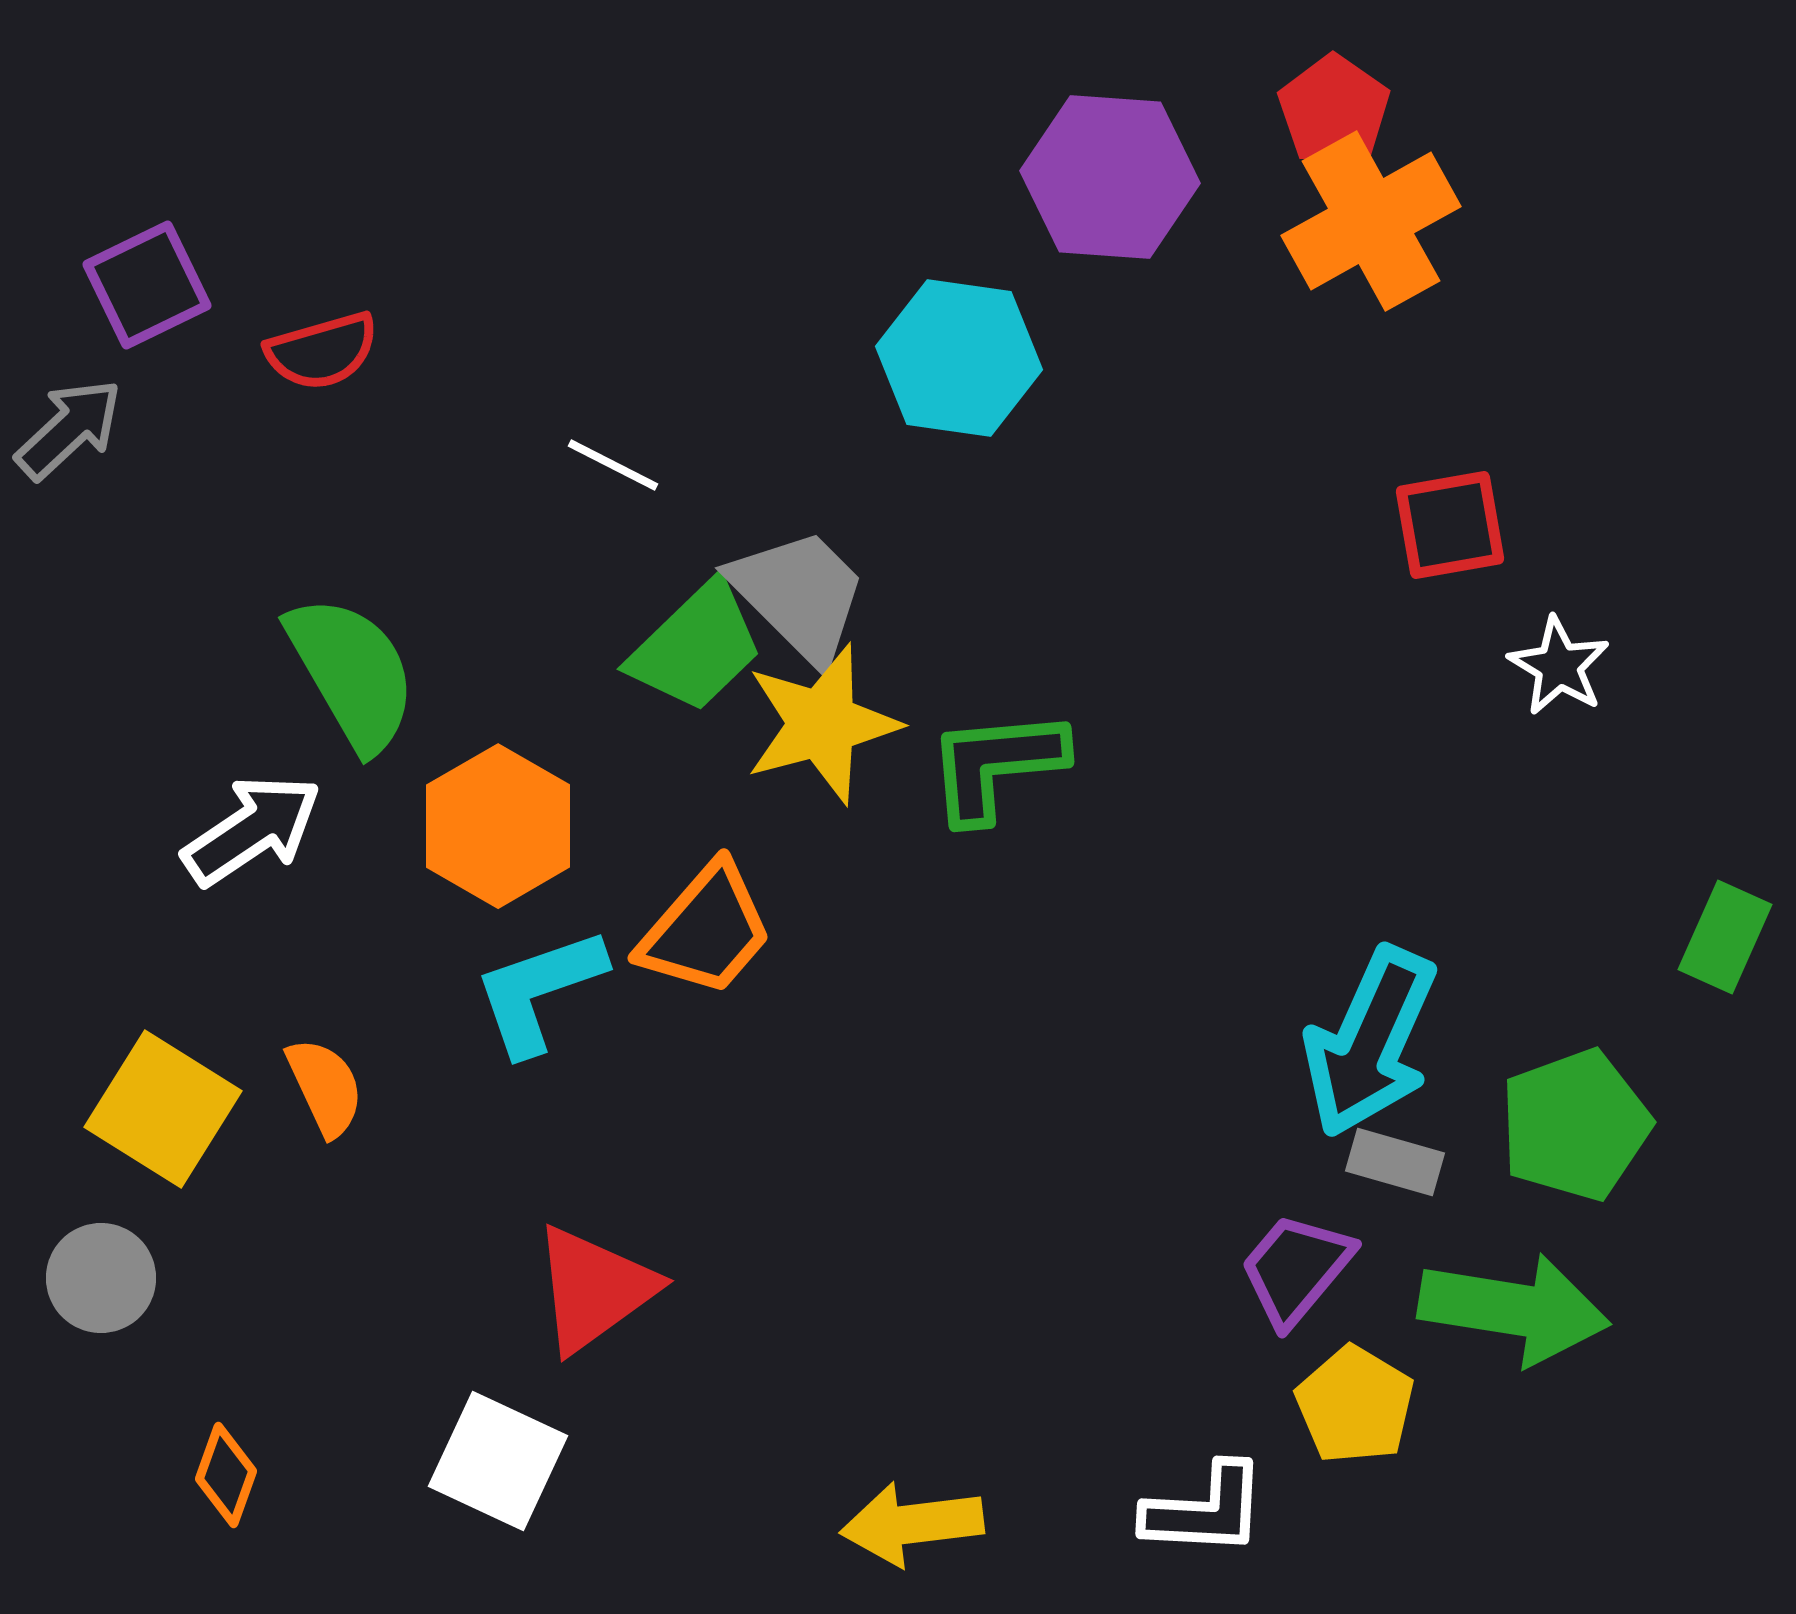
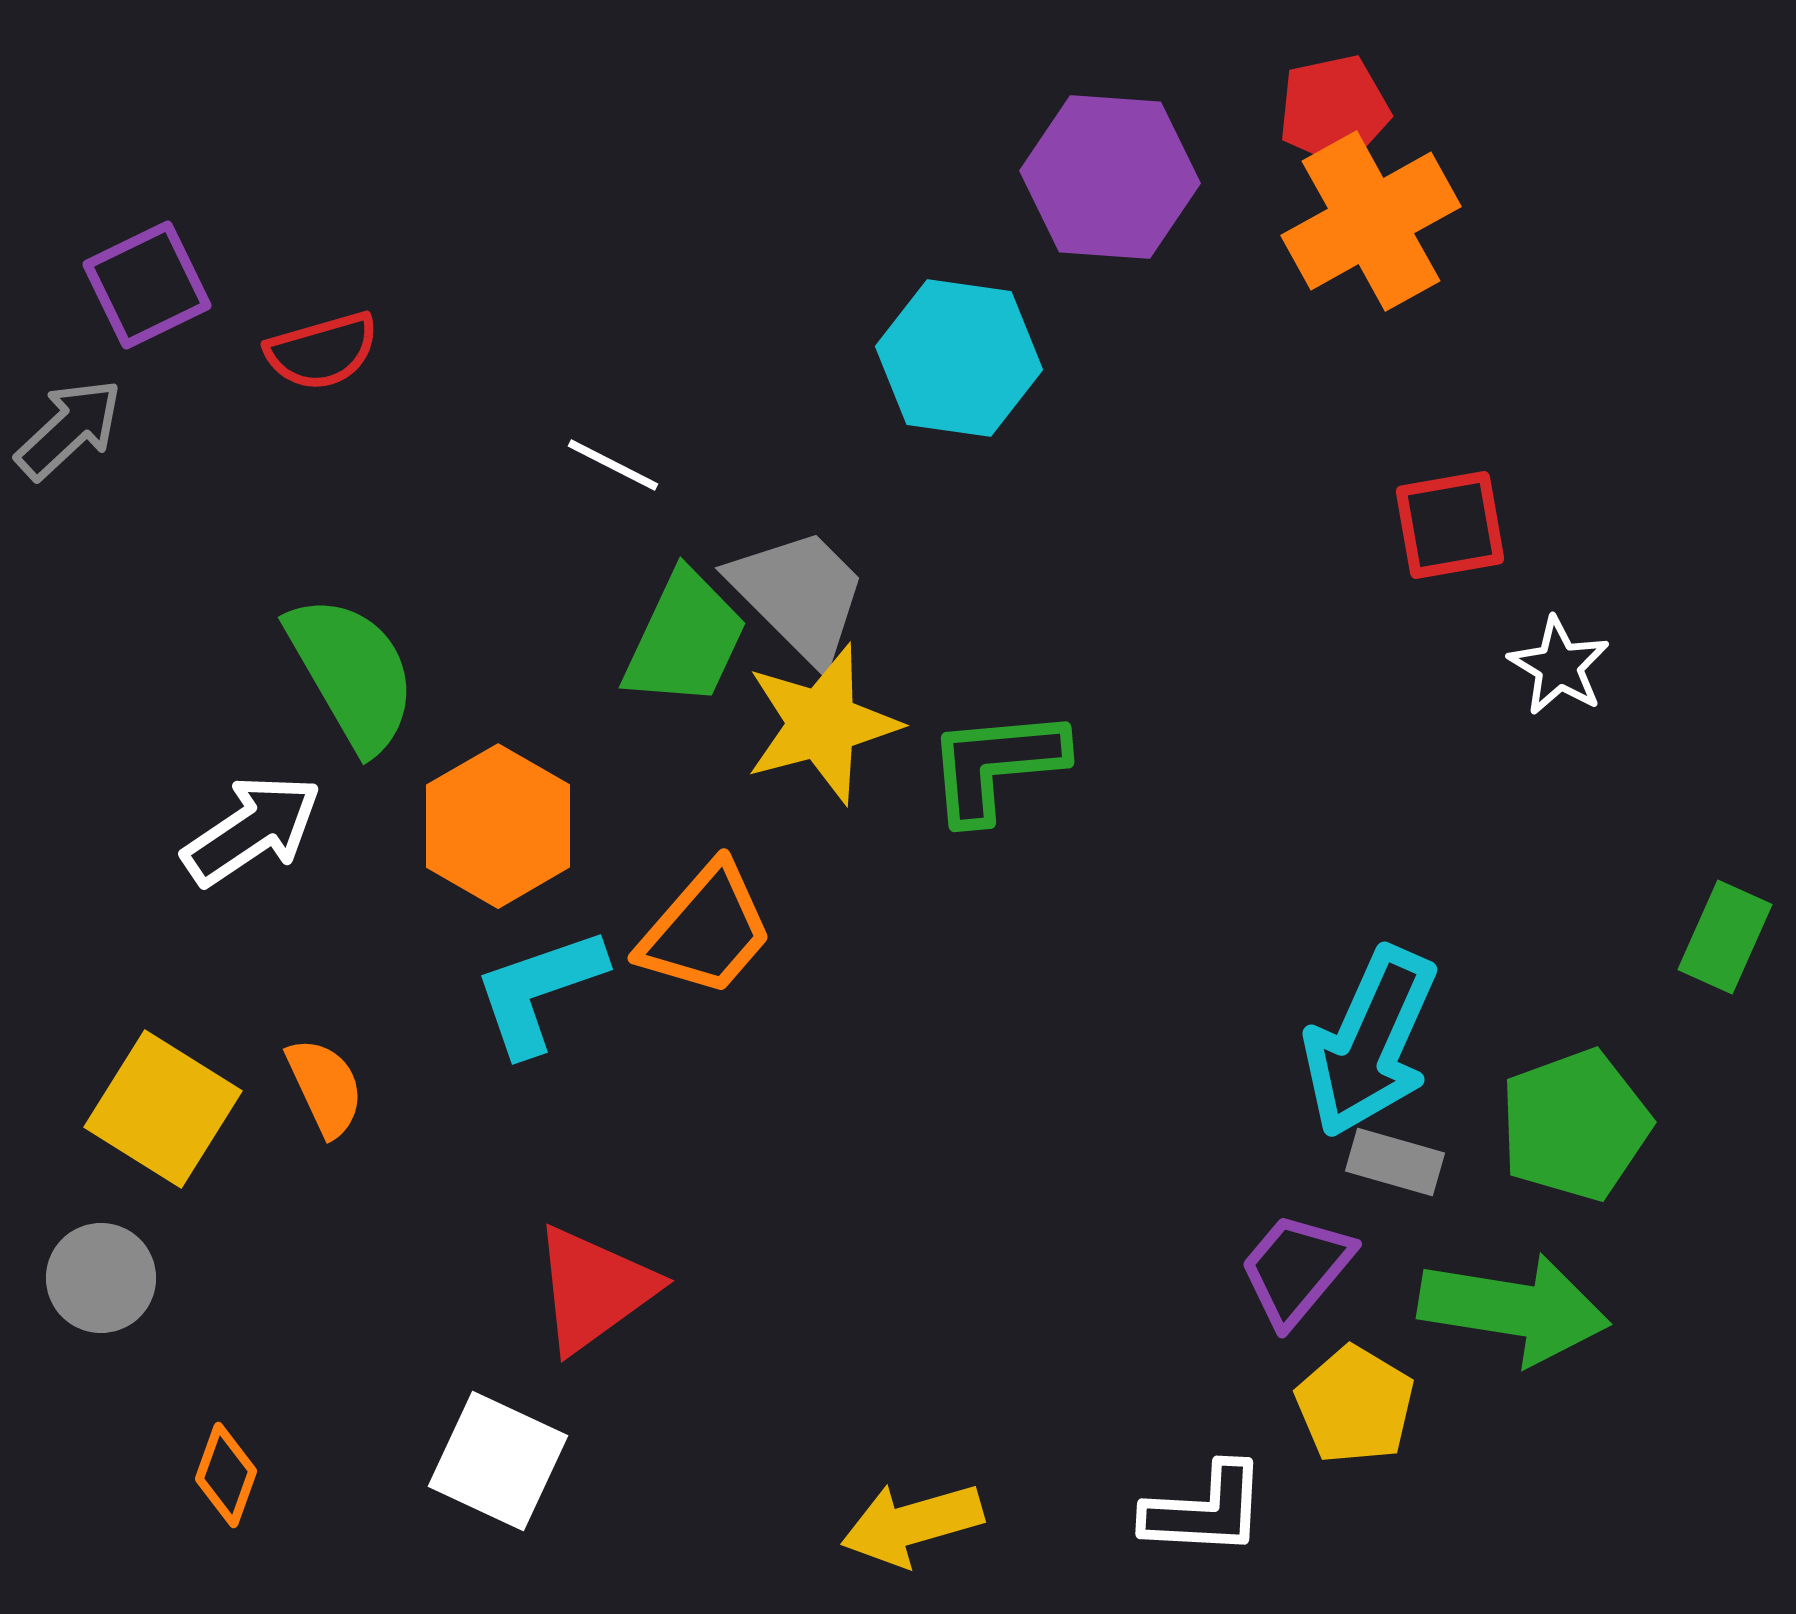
red pentagon: rotated 25 degrees clockwise
green trapezoid: moved 11 px left, 8 px up; rotated 21 degrees counterclockwise
yellow arrow: rotated 9 degrees counterclockwise
